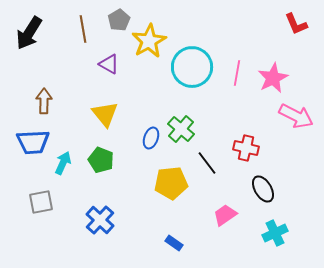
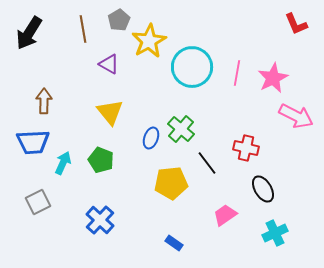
yellow triangle: moved 5 px right, 2 px up
gray square: moved 3 px left; rotated 15 degrees counterclockwise
